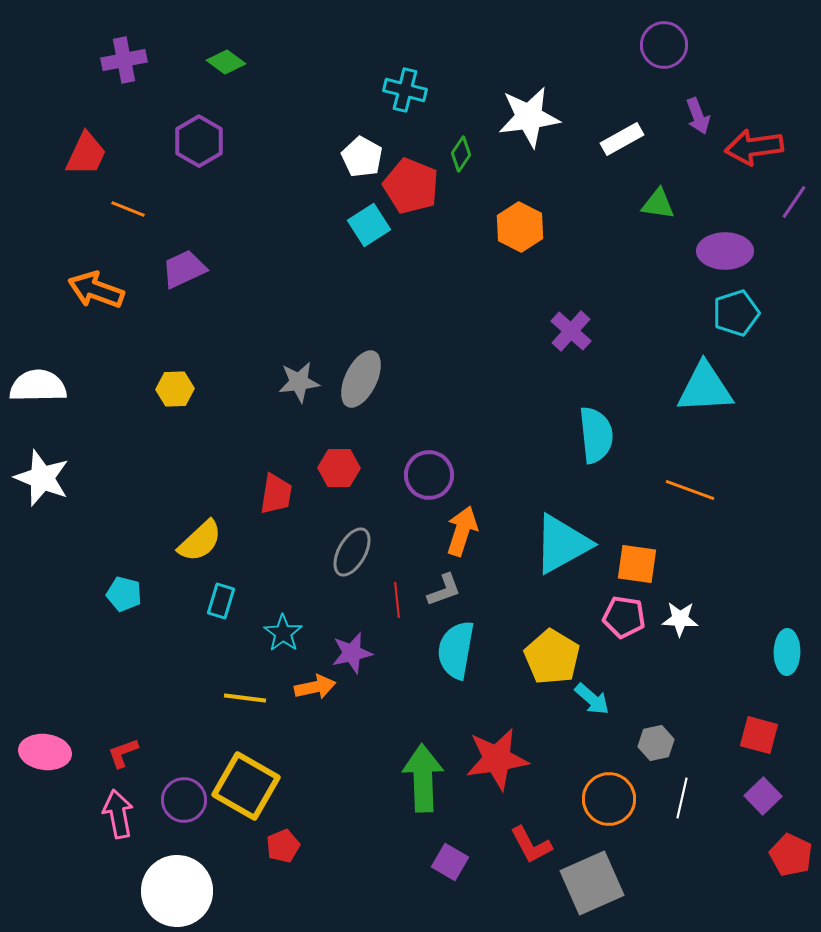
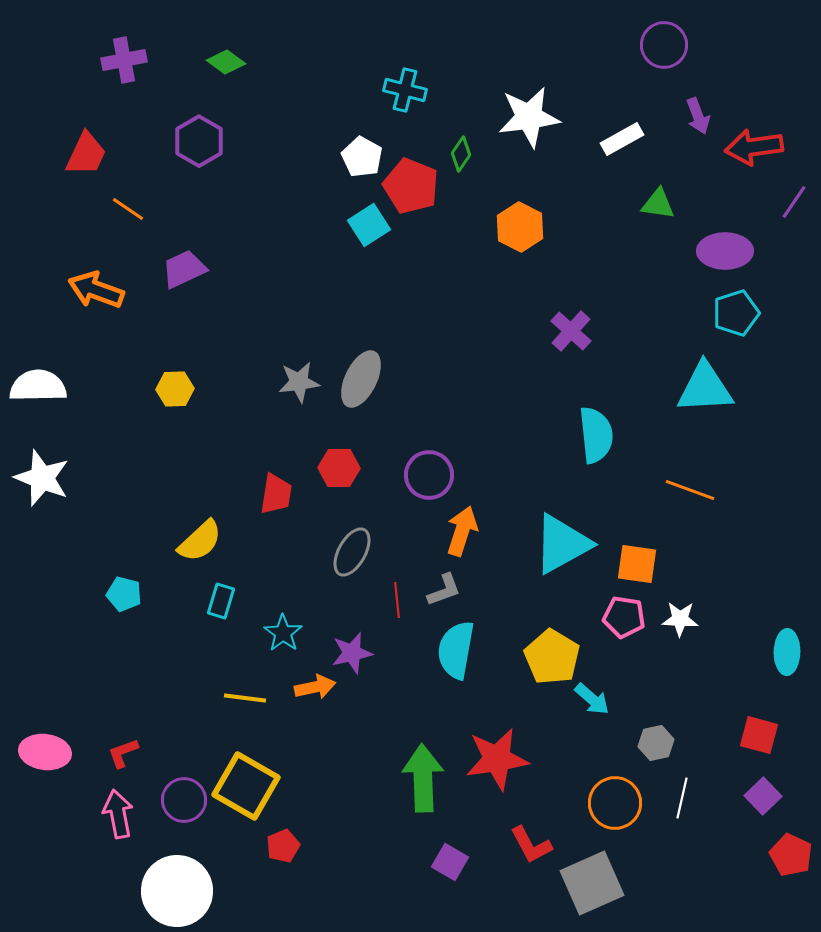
orange line at (128, 209): rotated 12 degrees clockwise
orange circle at (609, 799): moved 6 px right, 4 px down
